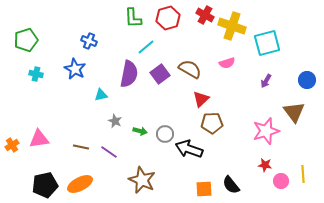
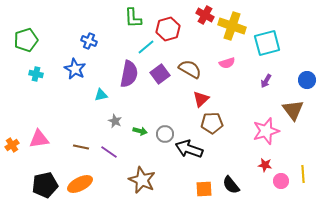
red hexagon: moved 11 px down
brown triangle: moved 1 px left, 2 px up
